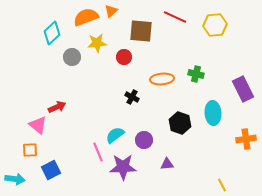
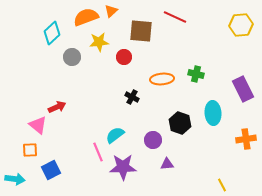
yellow hexagon: moved 26 px right
yellow star: moved 2 px right, 1 px up
purple circle: moved 9 px right
